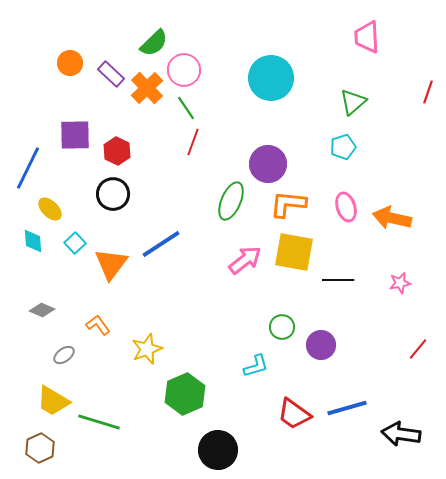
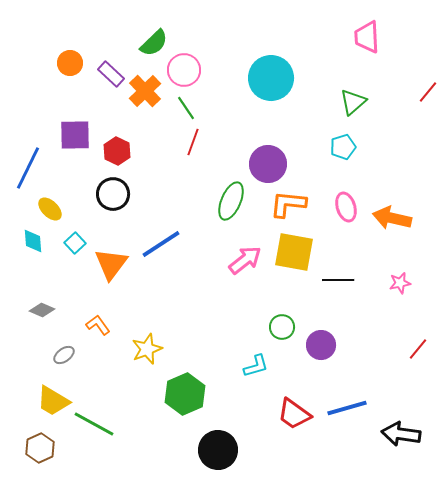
orange cross at (147, 88): moved 2 px left, 3 px down
red line at (428, 92): rotated 20 degrees clockwise
green line at (99, 422): moved 5 px left, 2 px down; rotated 12 degrees clockwise
